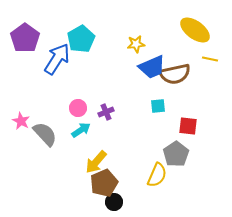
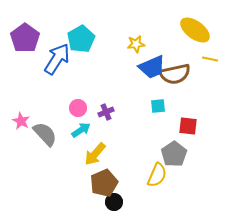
gray pentagon: moved 2 px left
yellow arrow: moved 1 px left, 8 px up
